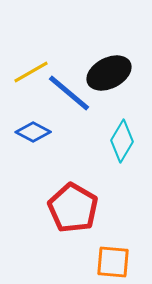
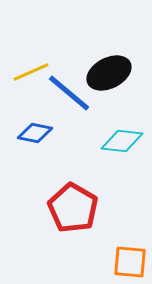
yellow line: rotated 6 degrees clockwise
blue diamond: moved 2 px right, 1 px down; rotated 16 degrees counterclockwise
cyan diamond: rotated 66 degrees clockwise
orange square: moved 17 px right
